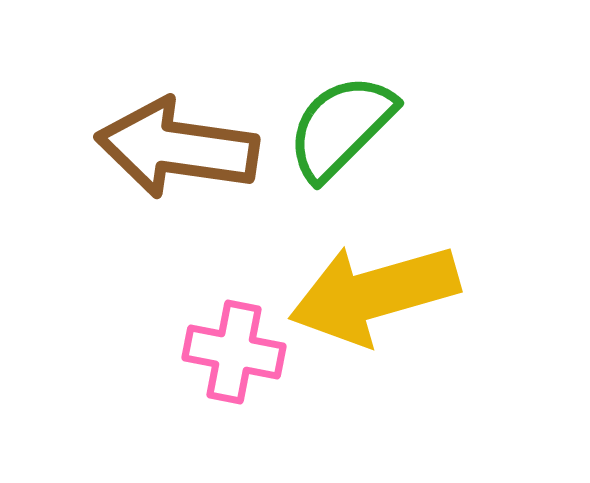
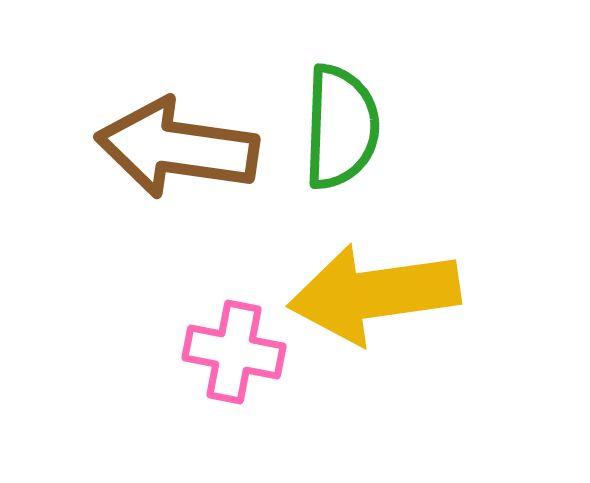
green semicircle: rotated 137 degrees clockwise
yellow arrow: rotated 8 degrees clockwise
